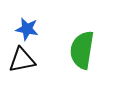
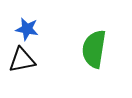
green semicircle: moved 12 px right, 1 px up
